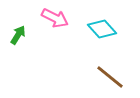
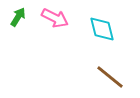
cyan diamond: rotated 28 degrees clockwise
green arrow: moved 18 px up
